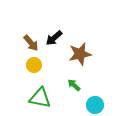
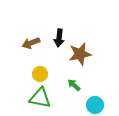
black arrow: moved 5 px right; rotated 42 degrees counterclockwise
brown arrow: rotated 108 degrees clockwise
yellow circle: moved 6 px right, 9 px down
